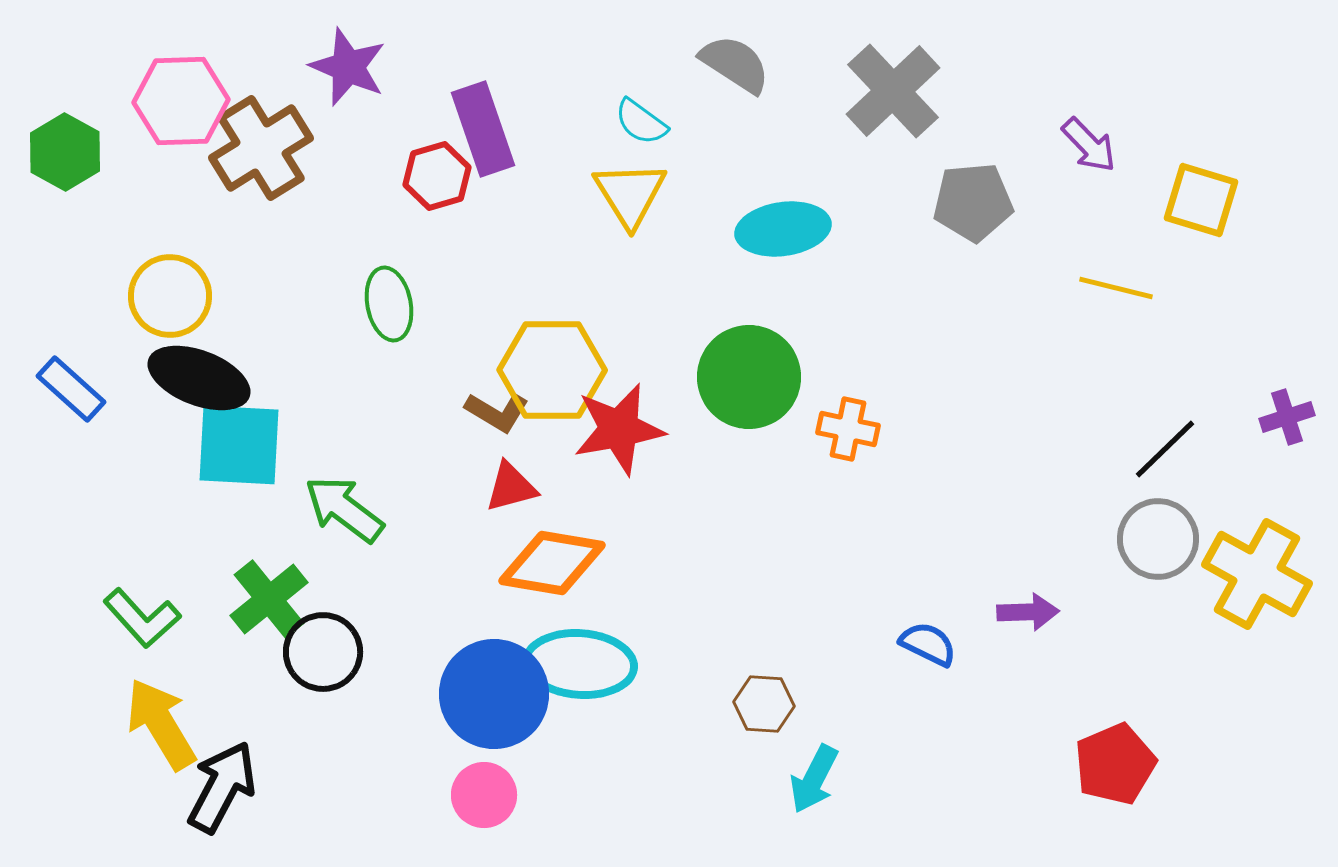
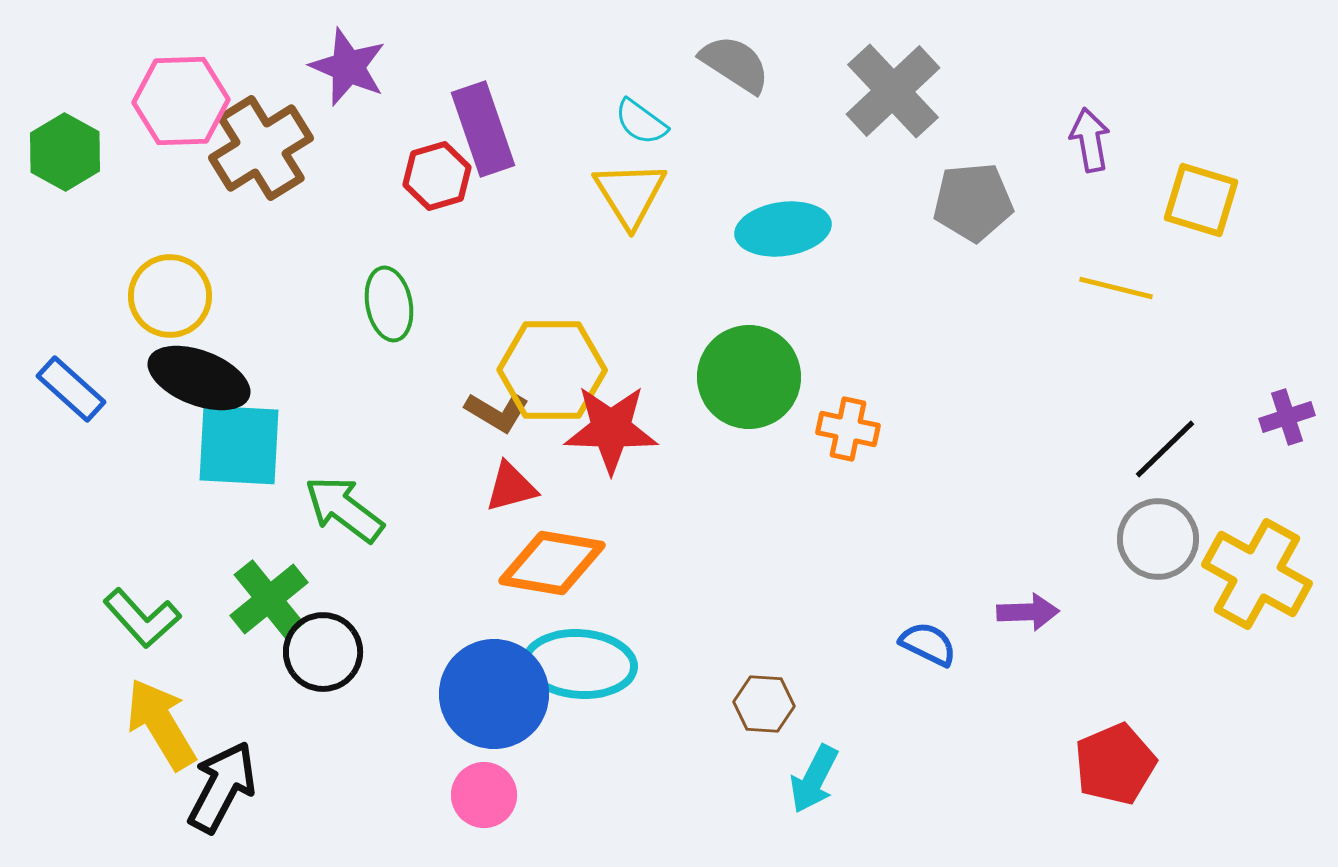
purple arrow at (1089, 145): moved 1 px right, 5 px up; rotated 146 degrees counterclockwise
red star at (619, 429): moved 8 px left; rotated 12 degrees clockwise
